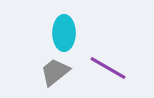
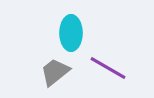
cyan ellipse: moved 7 px right
